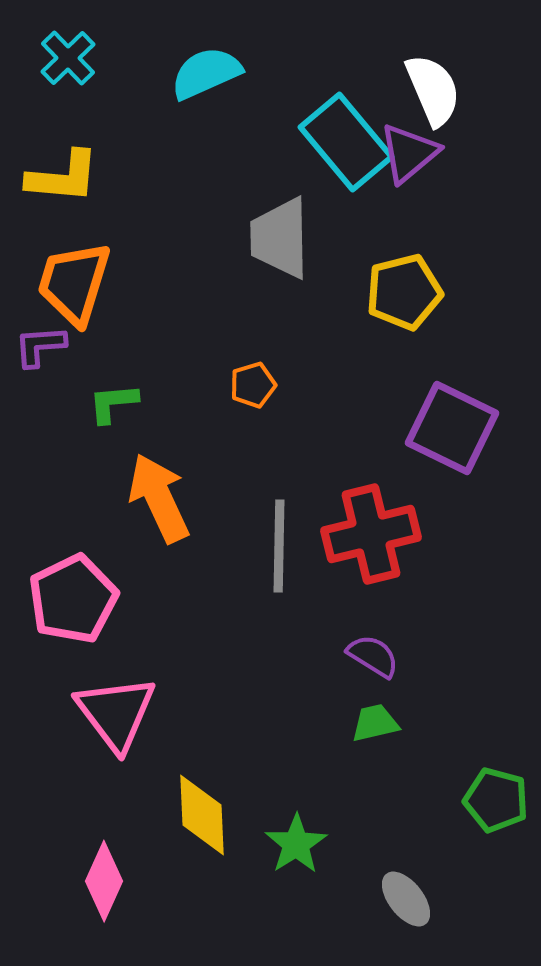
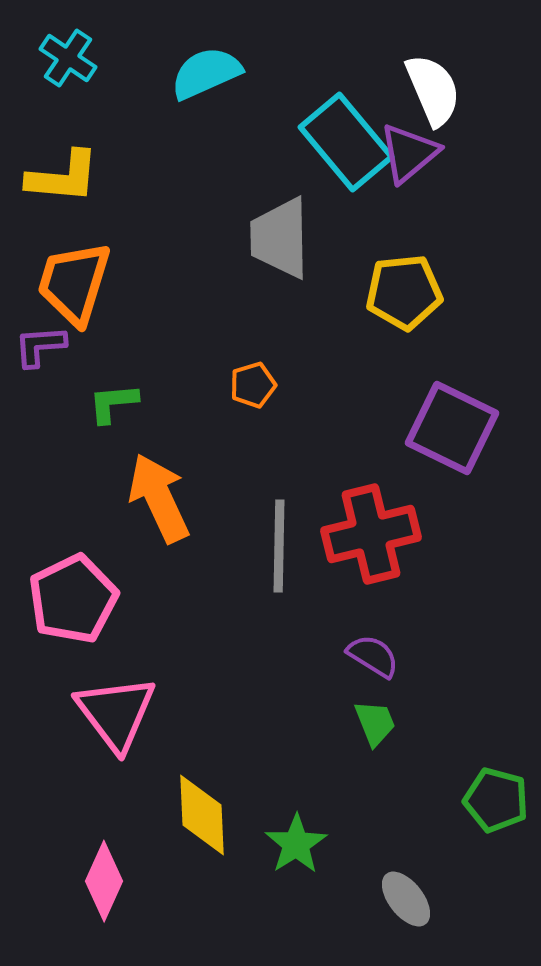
cyan cross: rotated 12 degrees counterclockwise
yellow pentagon: rotated 8 degrees clockwise
green trapezoid: rotated 81 degrees clockwise
